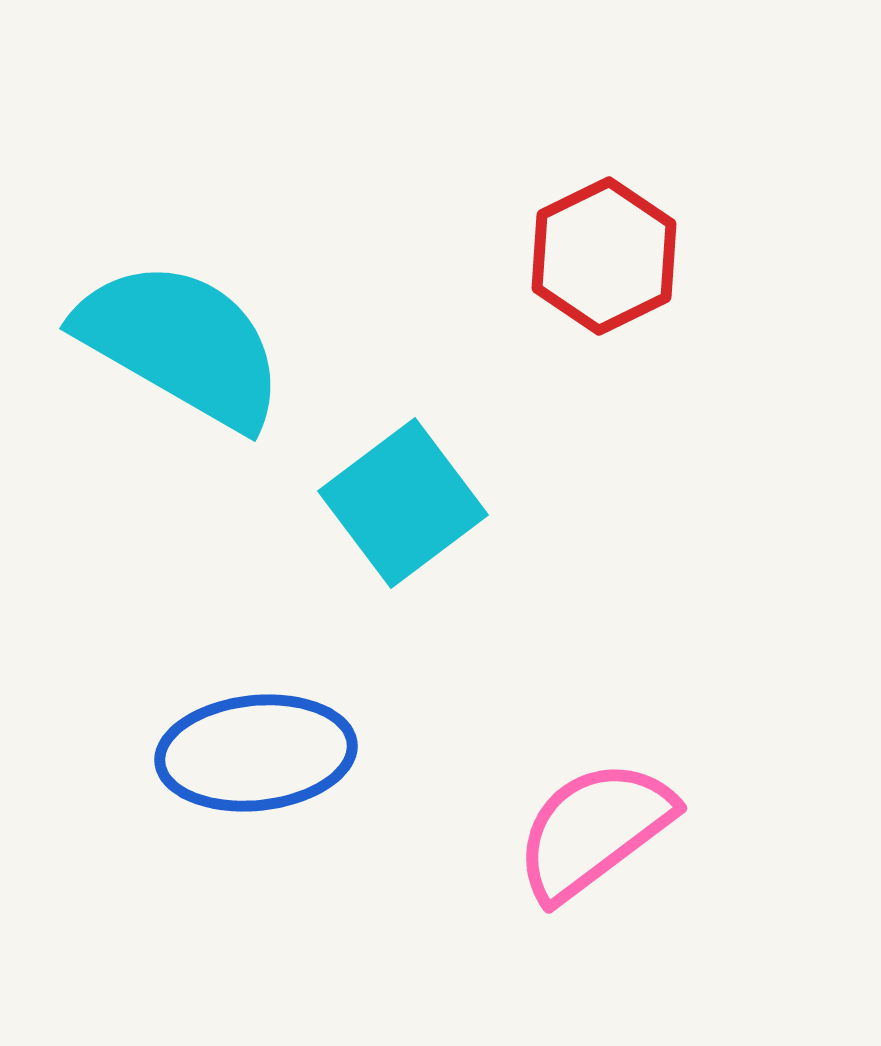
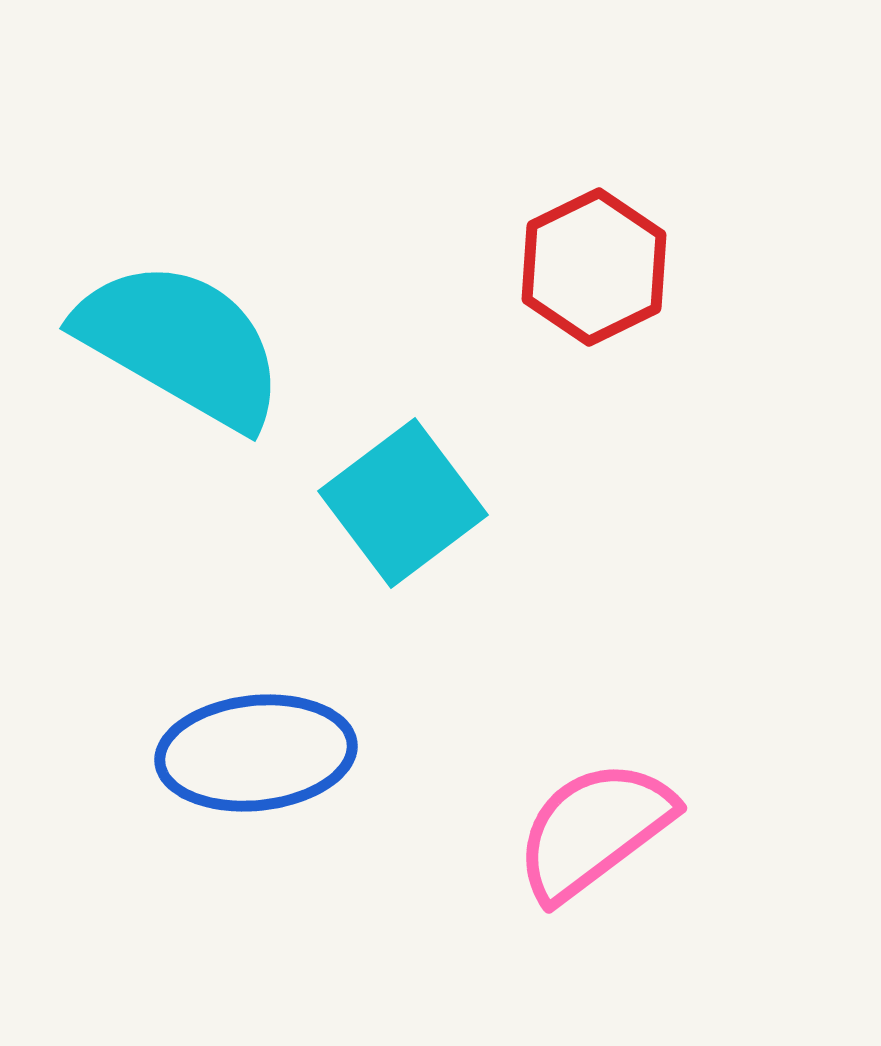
red hexagon: moved 10 px left, 11 px down
